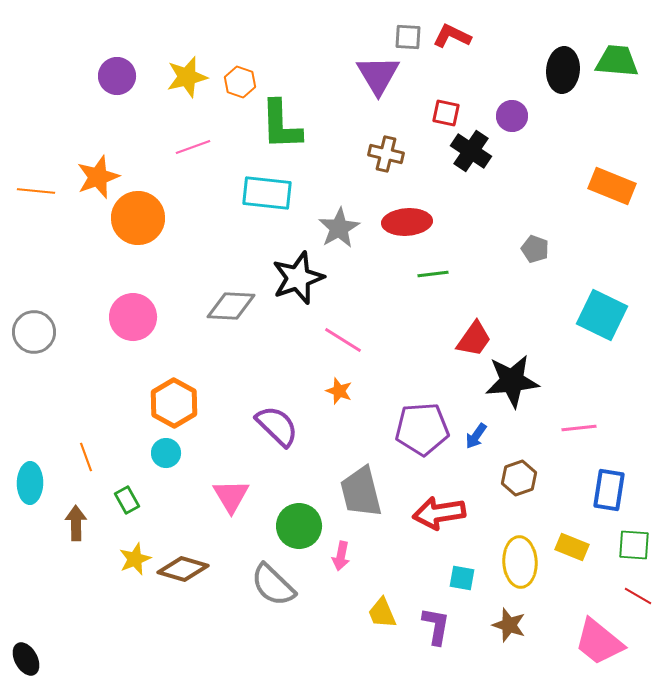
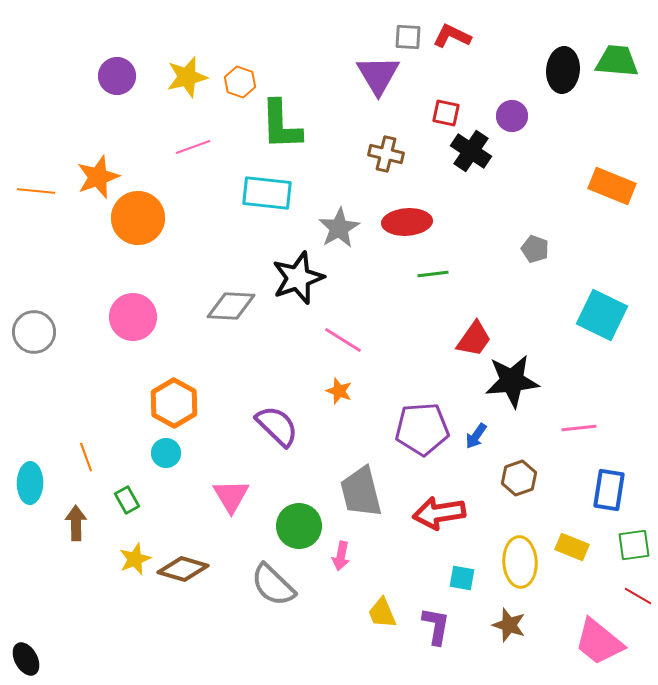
green square at (634, 545): rotated 12 degrees counterclockwise
